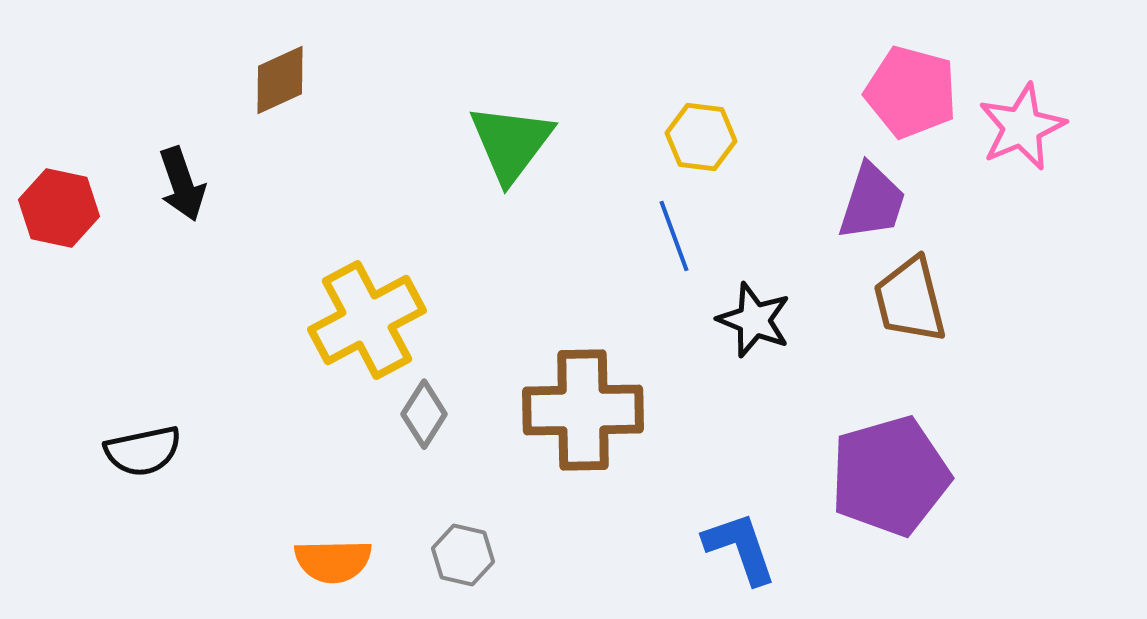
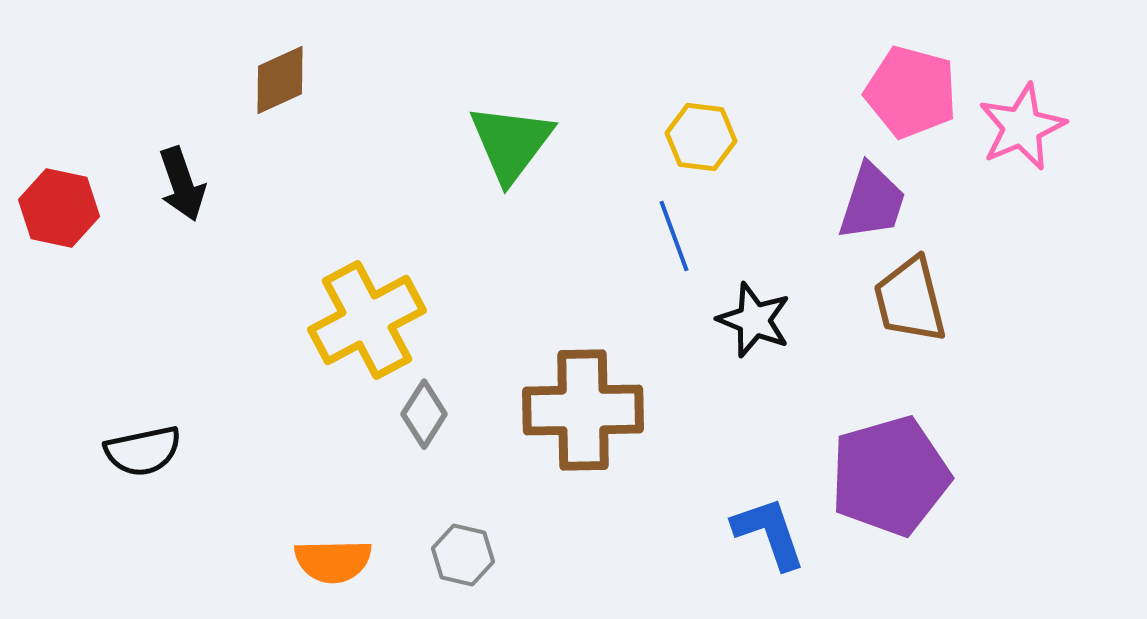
blue L-shape: moved 29 px right, 15 px up
